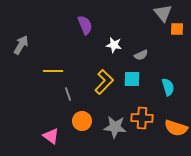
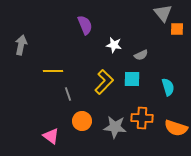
gray arrow: rotated 18 degrees counterclockwise
